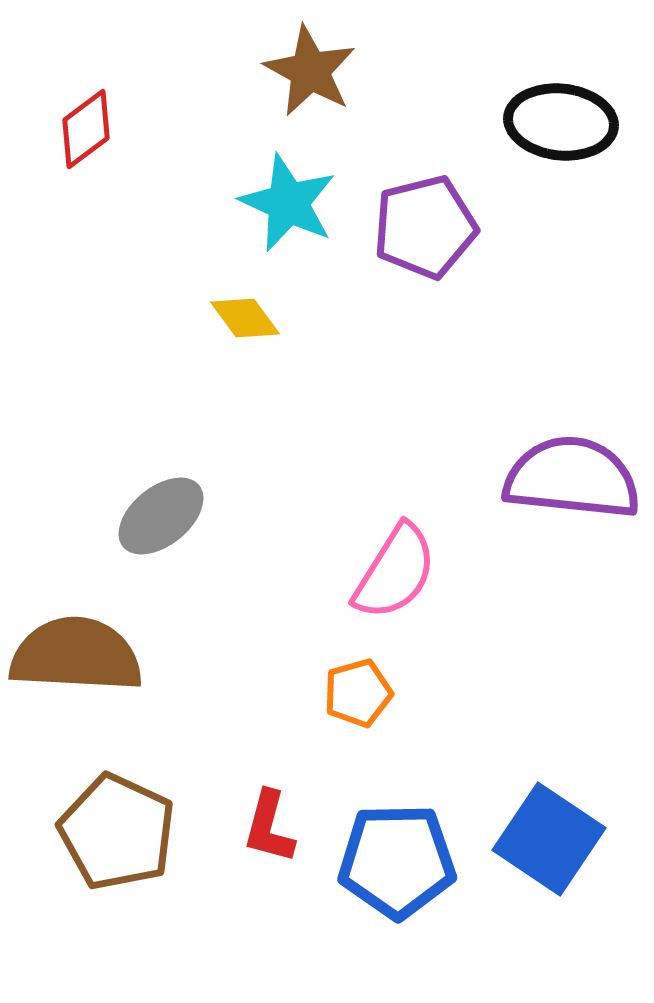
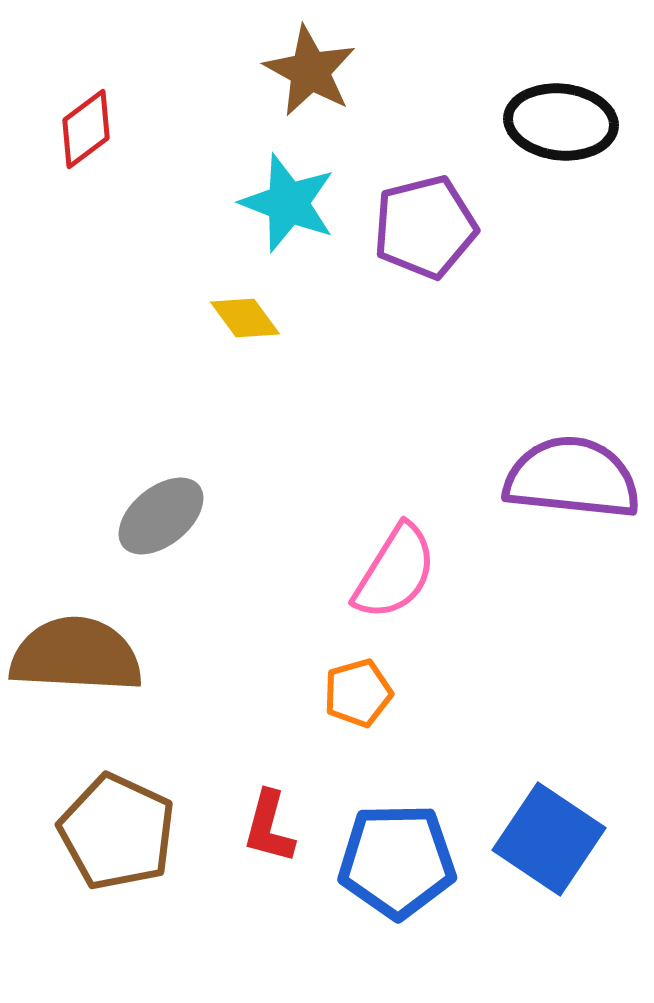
cyan star: rotated 4 degrees counterclockwise
